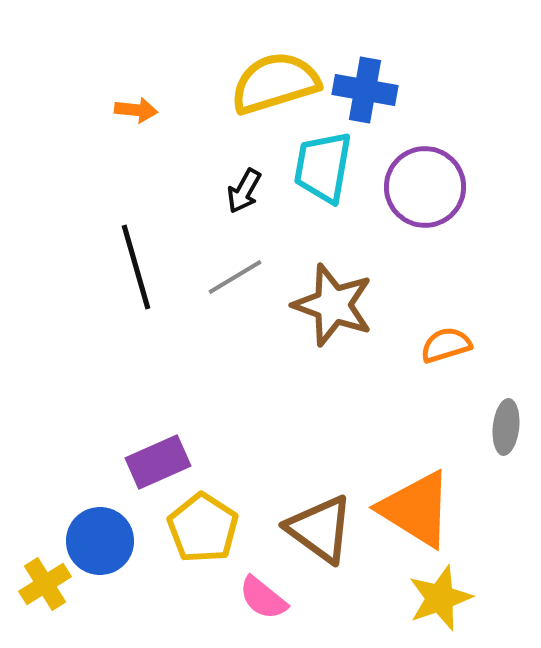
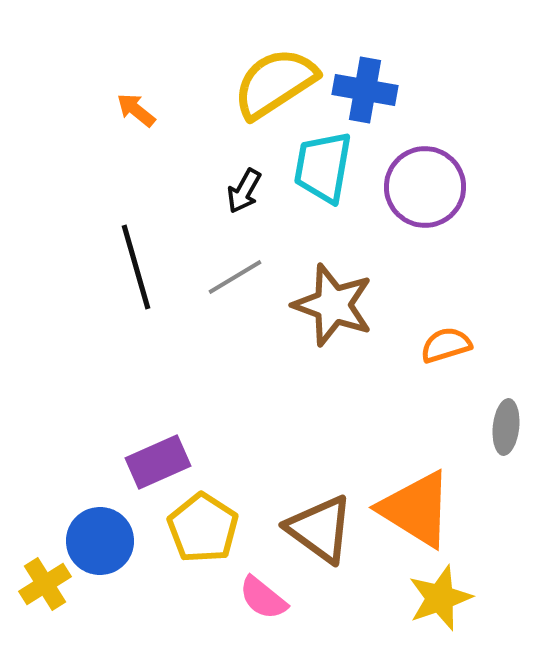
yellow semicircle: rotated 16 degrees counterclockwise
orange arrow: rotated 147 degrees counterclockwise
